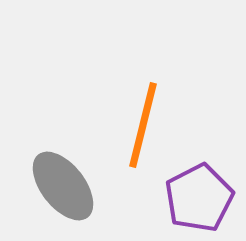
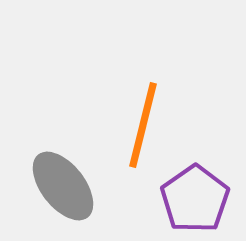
purple pentagon: moved 4 px left, 1 px down; rotated 8 degrees counterclockwise
